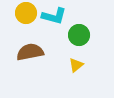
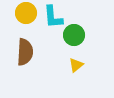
cyan L-shape: moved 1 px left, 1 px down; rotated 70 degrees clockwise
green circle: moved 5 px left
brown semicircle: moved 5 px left; rotated 104 degrees clockwise
